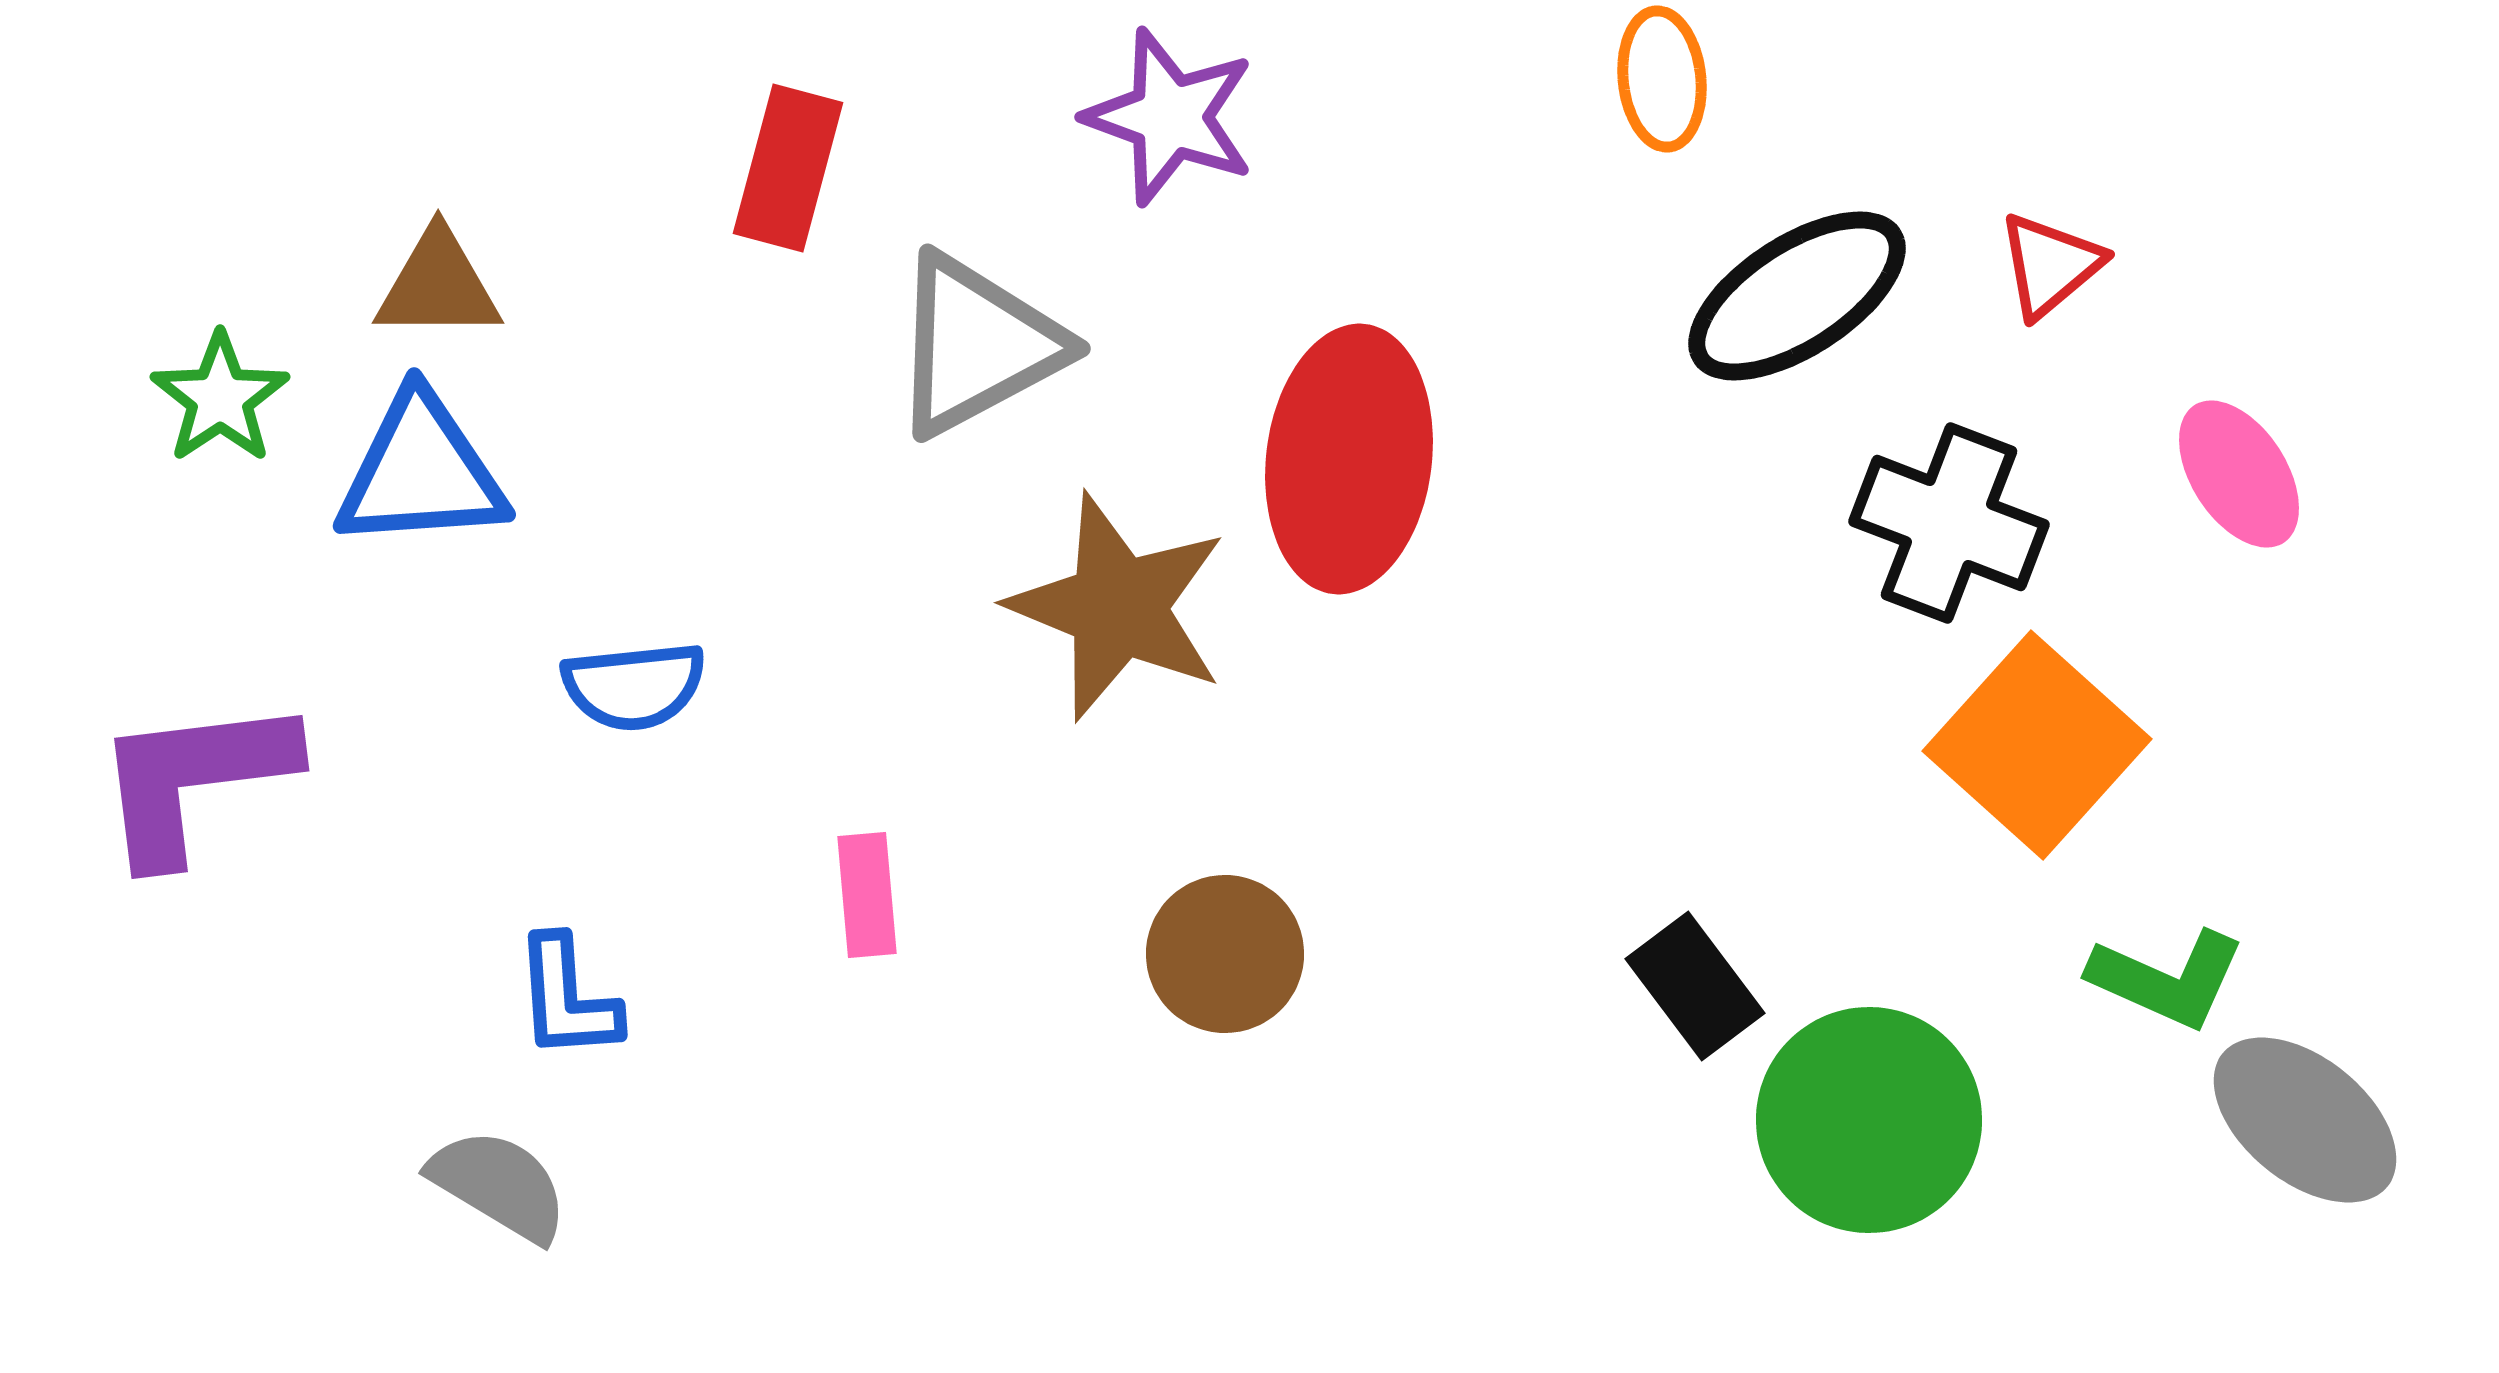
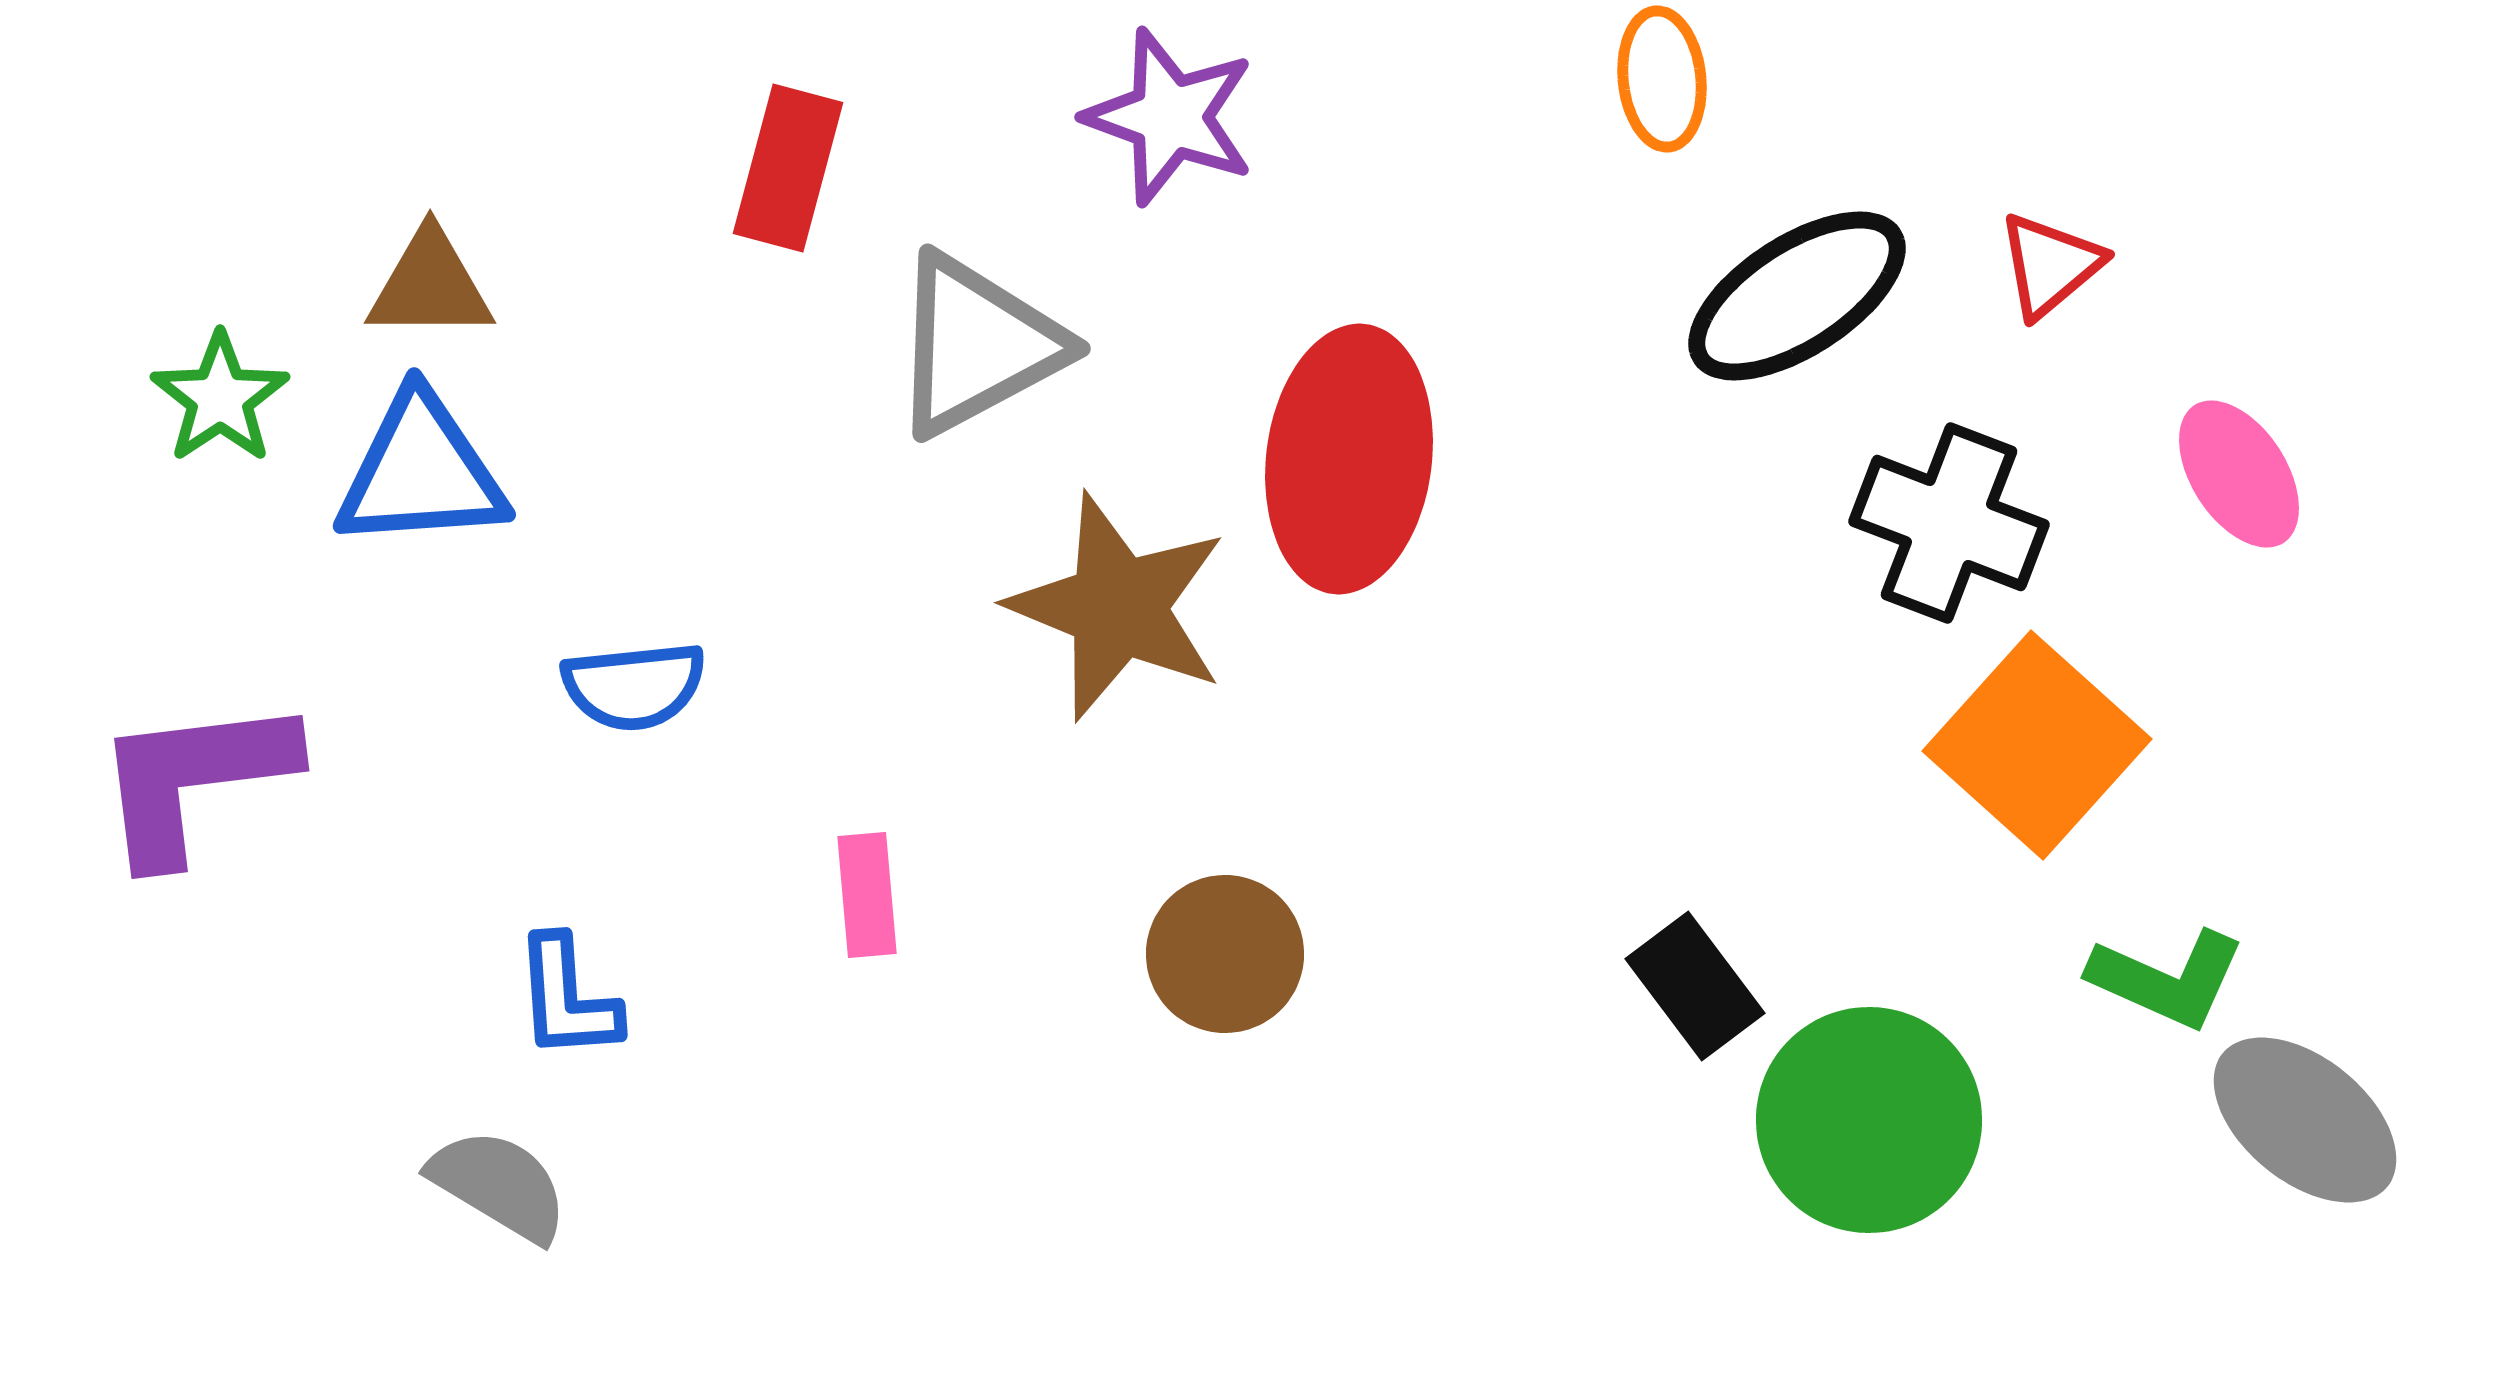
brown triangle: moved 8 px left
